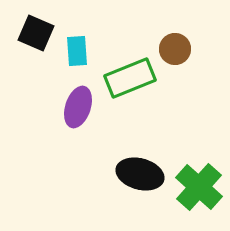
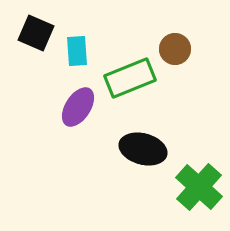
purple ellipse: rotated 15 degrees clockwise
black ellipse: moved 3 px right, 25 px up
